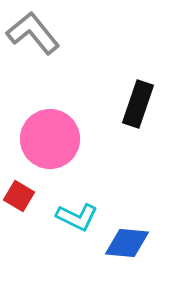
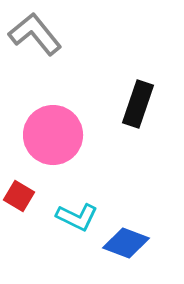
gray L-shape: moved 2 px right, 1 px down
pink circle: moved 3 px right, 4 px up
blue diamond: moved 1 px left; rotated 15 degrees clockwise
